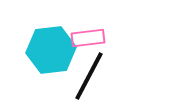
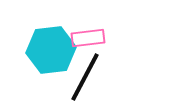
black line: moved 4 px left, 1 px down
